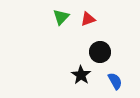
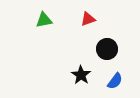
green triangle: moved 17 px left, 3 px down; rotated 36 degrees clockwise
black circle: moved 7 px right, 3 px up
blue semicircle: rotated 66 degrees clockwise
